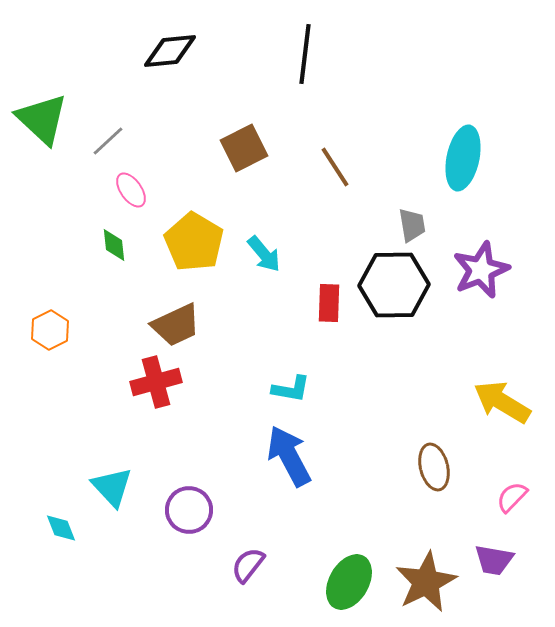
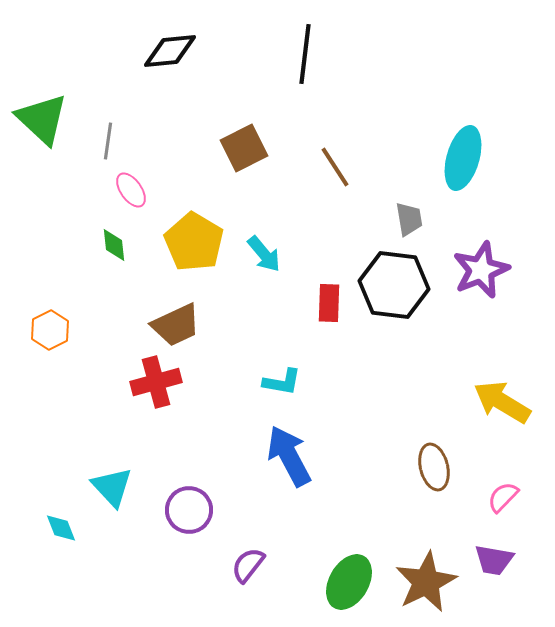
gray line: rotated 39 degrees counterclockwise
cyan ellipse: rotated 4 degrees clockwise
gray trapezoid: moved 3 px left, 6 px up
black hexagon: rotated 8 degrees clockwise
cyan L-shape: moved 9 px left, 7 px up
pink semicircle: moved 9 px left
